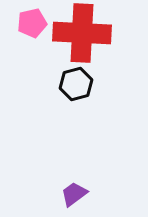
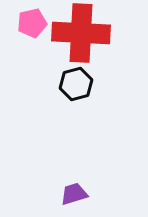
red cross: moved 1 px left
purple trapezoid: rotated 20 degrees clockwise
